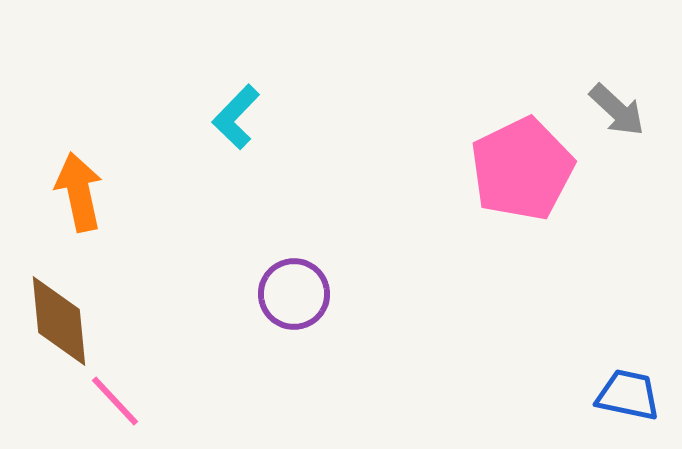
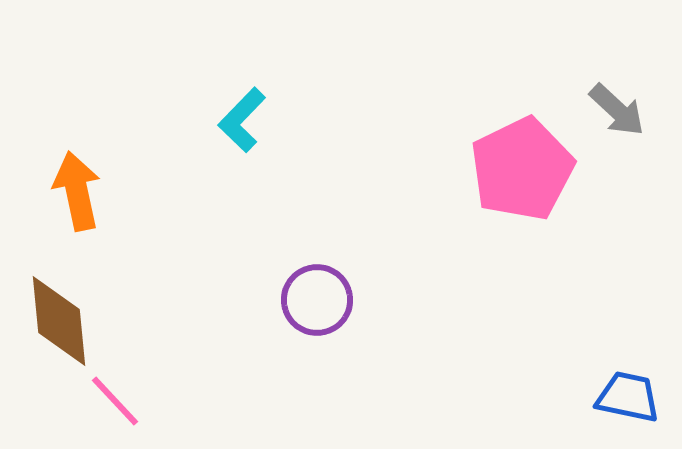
cyan L-shape: moved 6 px right, 3 px down
orange arrow: moved 2 px left, 1 px up
purple circle: moved 23 px right, 6 px down
blue trapezoid: moved 2 px down
